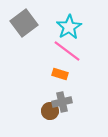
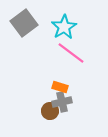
cyan star: moved 5 px left
pink line: moved 4 px right, 2 px down
orange rectangle: moved 13 px down
